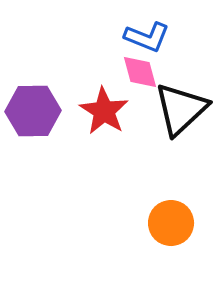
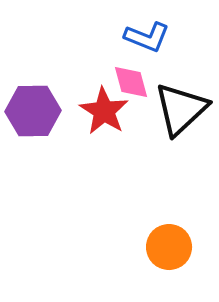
pink diamond: moved 9 px left, 10 px down
orange circle: moved 2 px left, 24 px down
